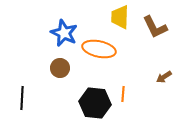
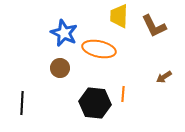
yellow trapezoid: moved 1 px left, 1 px up
brown L-shape: moved 1 px left, 1 px up
black line: moved 5 px down
